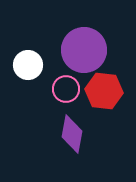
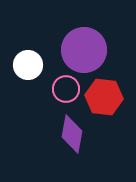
red hexagon: moved 6 px down
